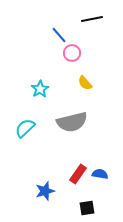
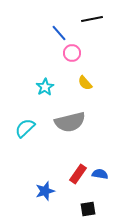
blue line: moved 2 px up
cyan star: moved 5 px right, 2 px up
gray semicircle: moved 2 px left
black square: moved 1 px right, 1 px down
